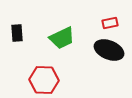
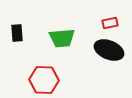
green trapezoid: rotated 20 degrees clockwise
